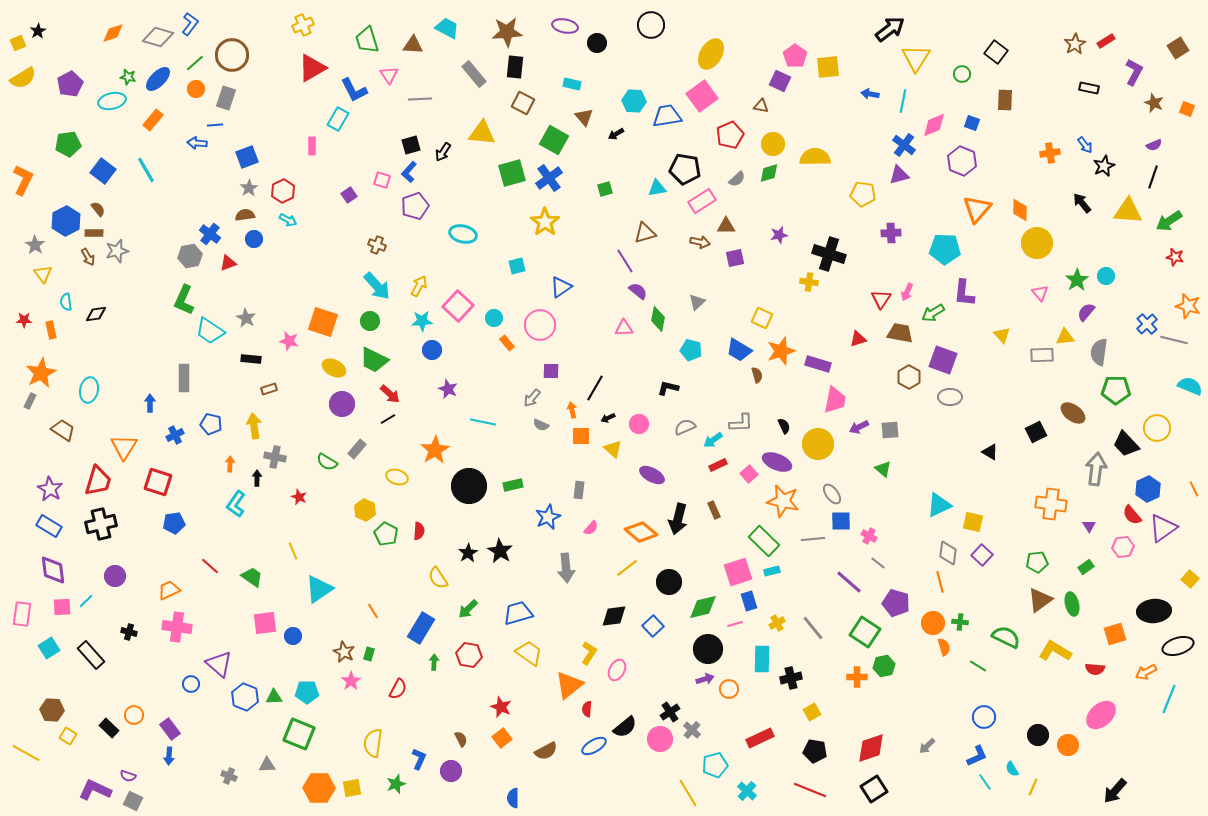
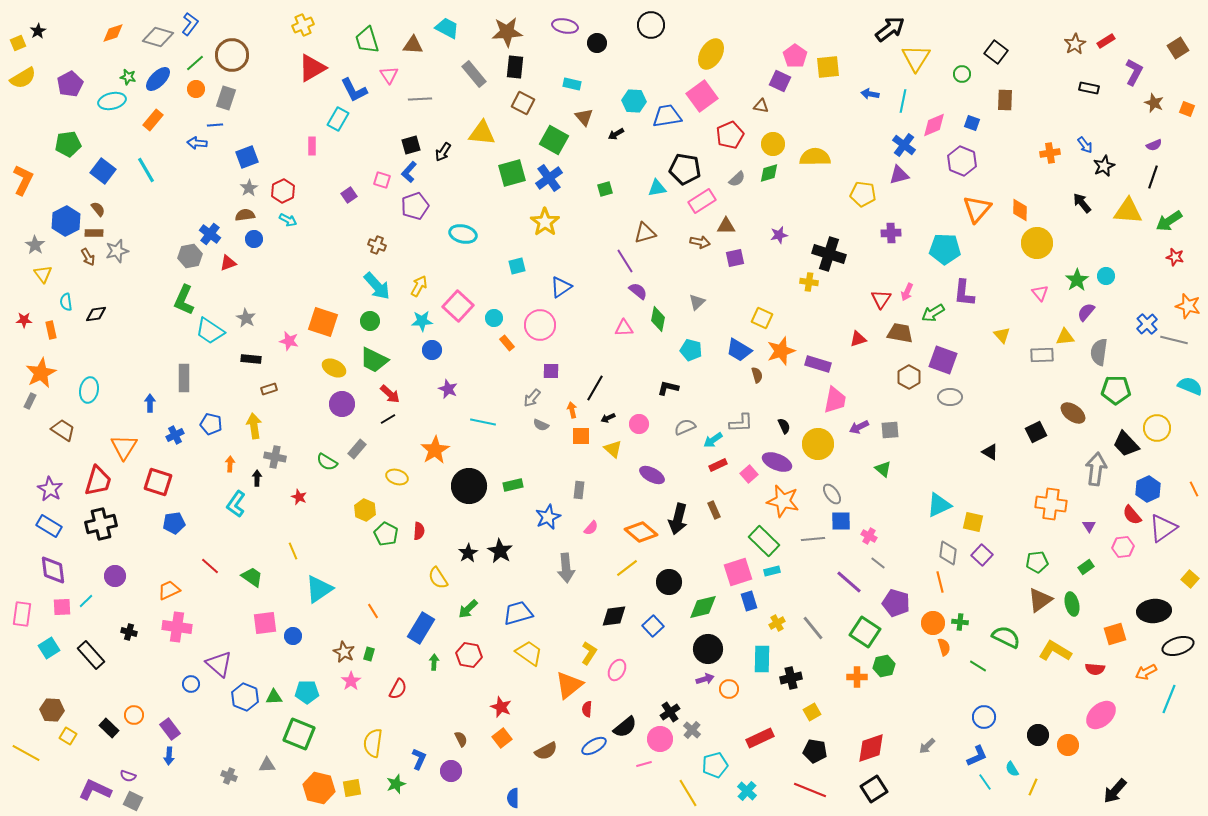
pink line at (735, 624): moved 91 px left, 140 px down
orange hexagon at (319, 788): rotated 12 degrees clockwise
